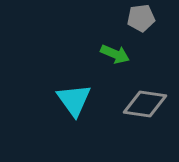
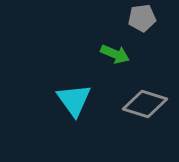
gray pentagon: moved 1 px right
gray diamond: rotated 9 degrees clockwise
